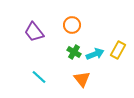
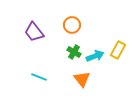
cyan arrow: moved 2 px down
cyan line: rotated 21 degrees counterclockwise
